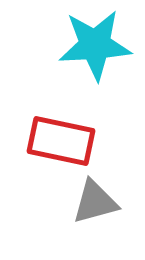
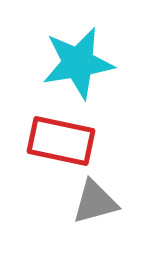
cyan star: moved 17 px left, 18 px down; rotated 6 degrees counterclockwise
